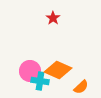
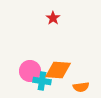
orange diamond: rotated 20 degrees counterclockwise
cyan cross: moved 2 px right
orange semicircle: rotated 35 degrees clockwise
